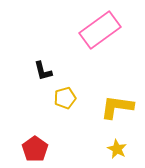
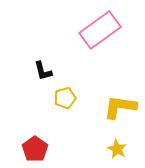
yellow L-shape: moved 3 px right
